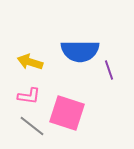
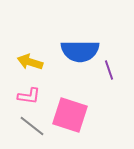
pink square: moved 3 px right, 2 px down
